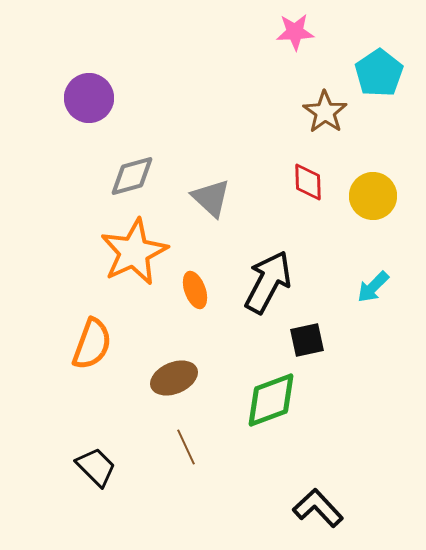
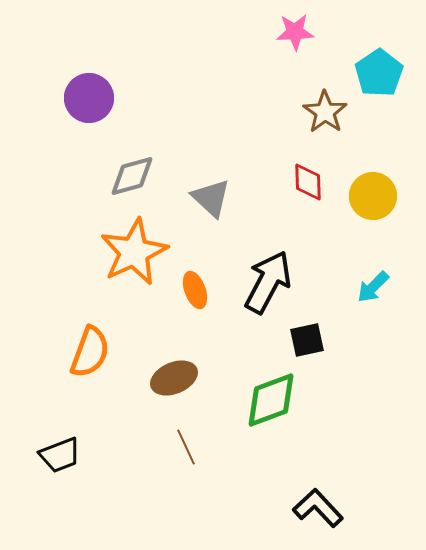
orange semicircle: moved 2 px left, 8 px down
black trapezoid: moved 36 px left, 12 px up; rotated 114 degrees clockwise
